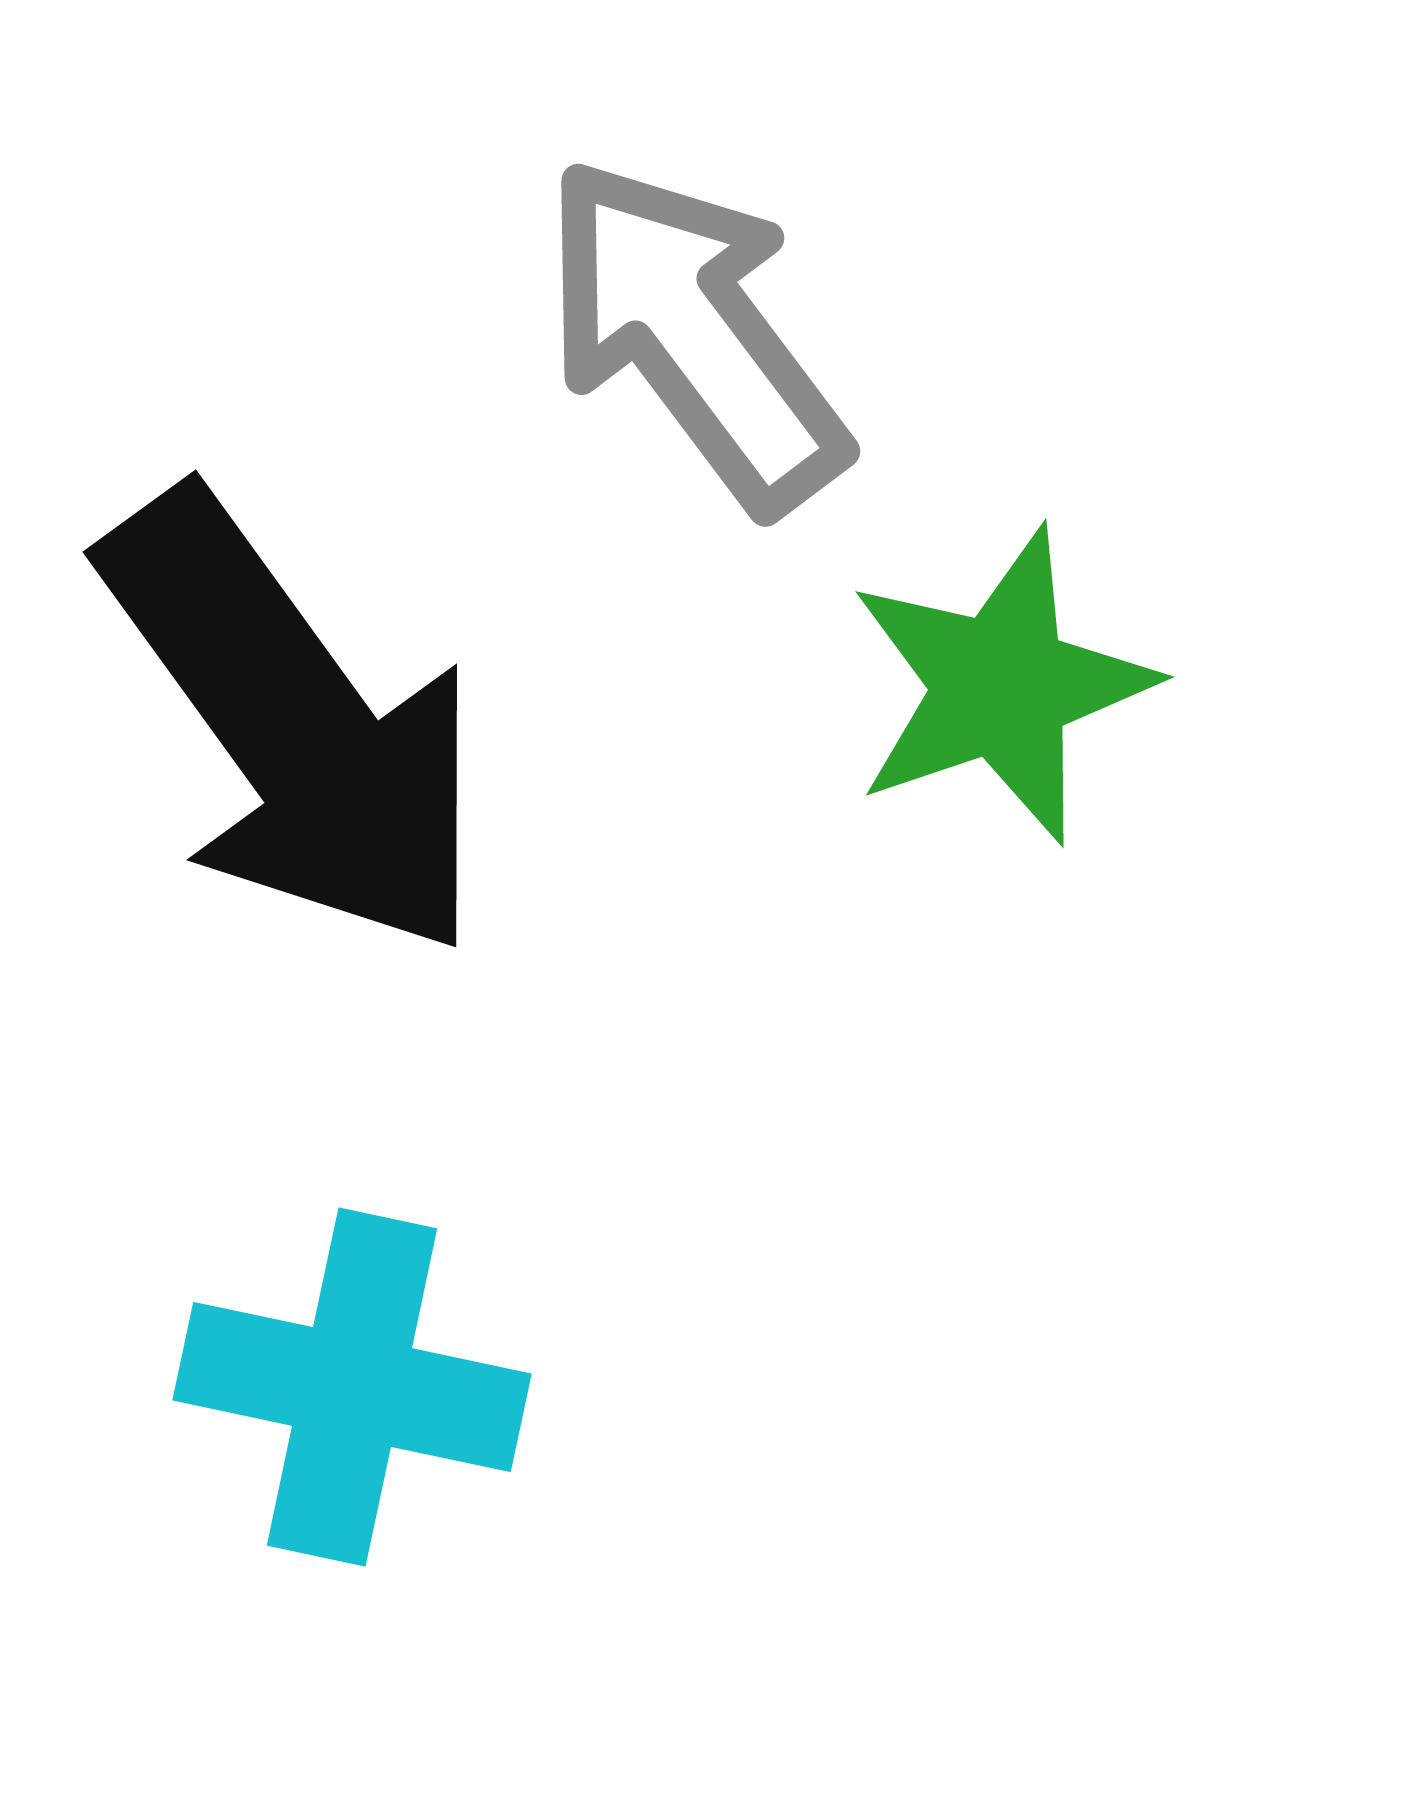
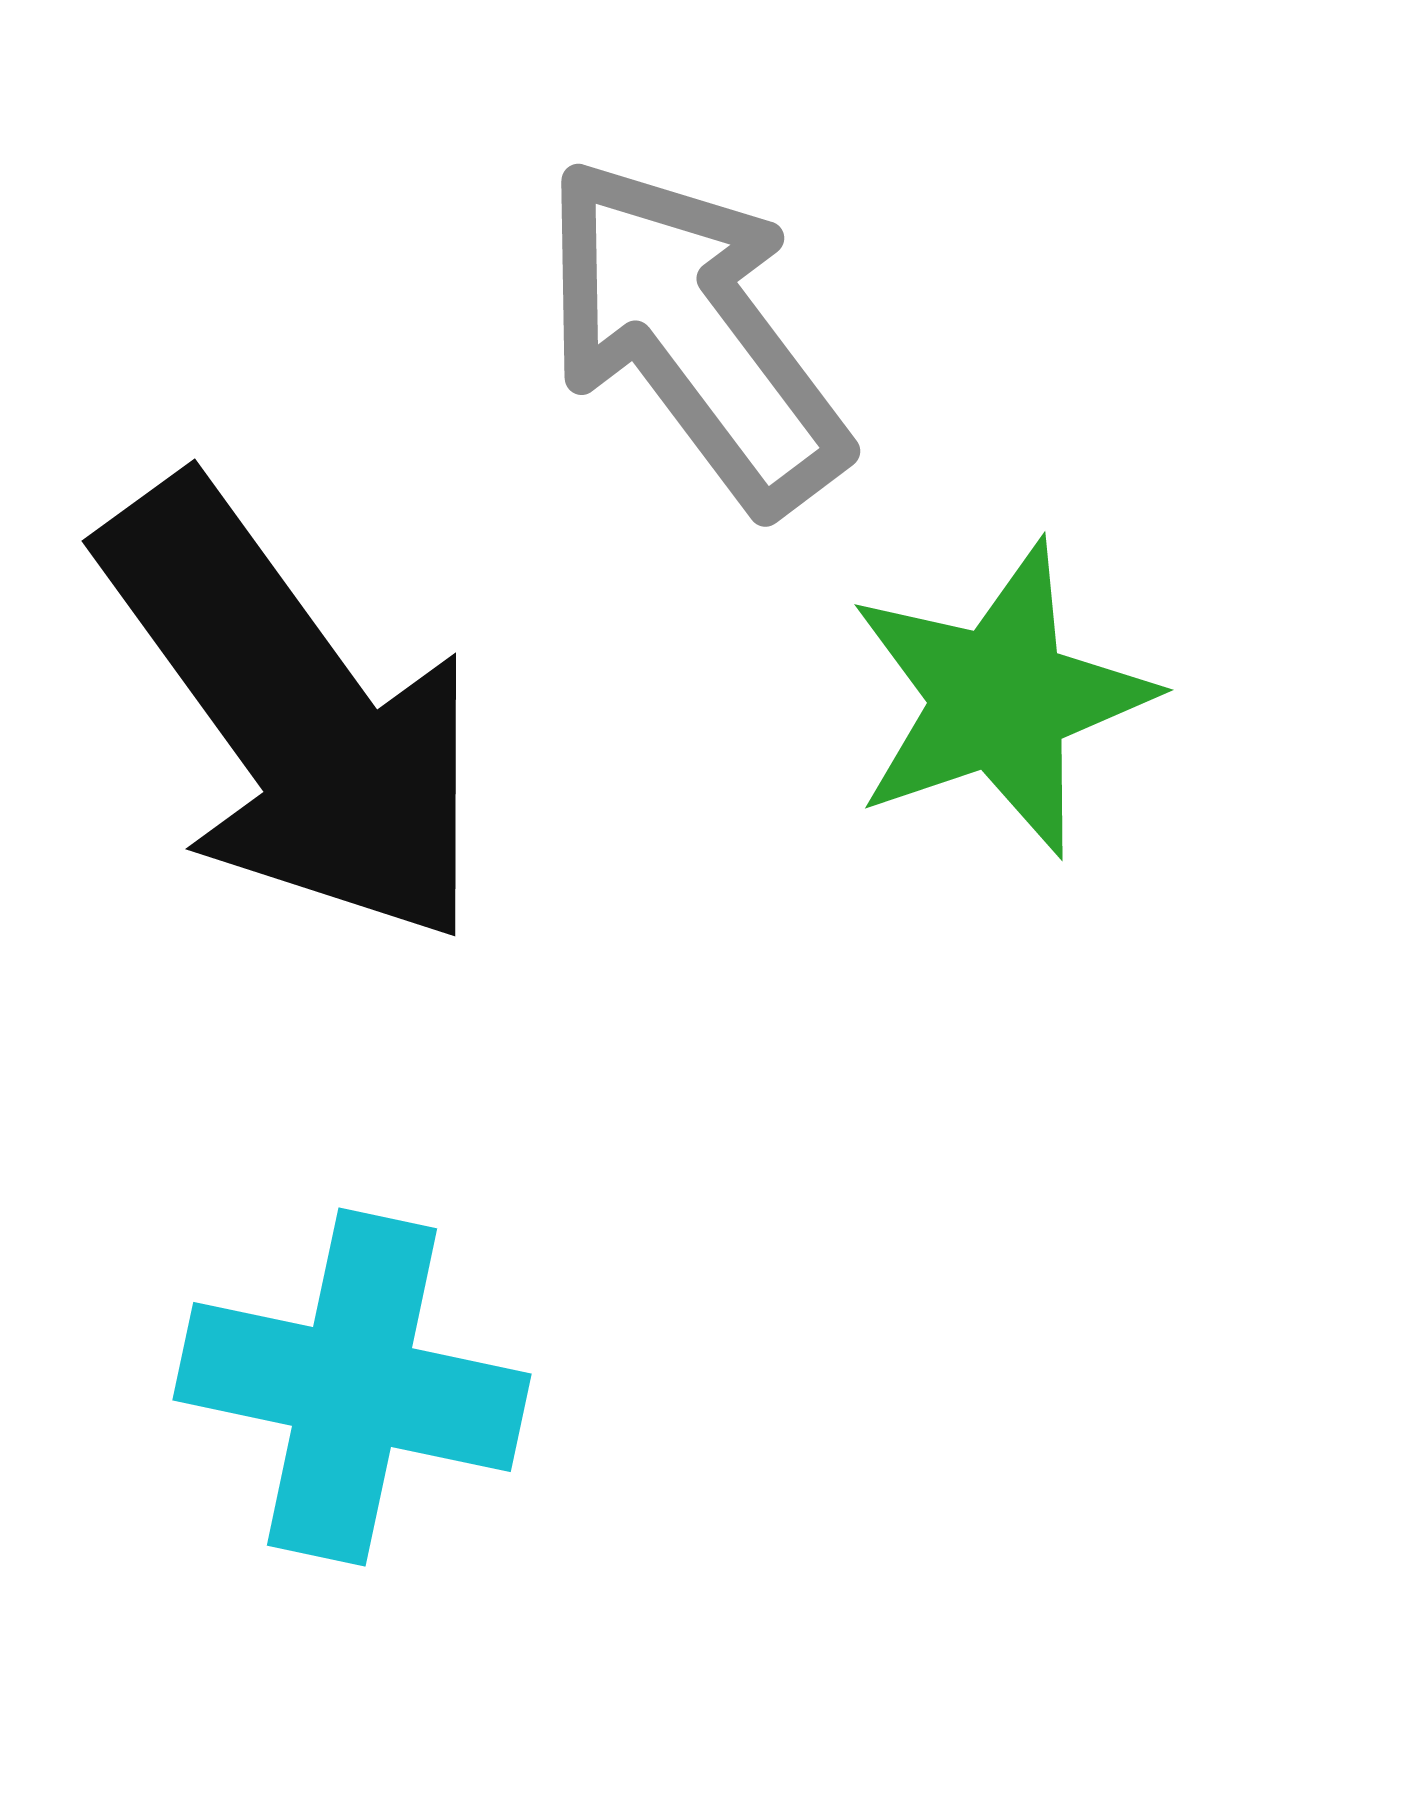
green star: moved 1 px left, 13 px down
black arrow: moved 1 px left, 11 px up
